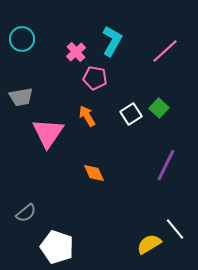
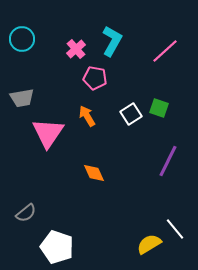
pink cross: moved 3 px up
gray trapezoid: moved 1 px right, 1 px down
green square: rotated 24 degrees counterclockwise
purple line: moved 2 px right, 4 px up
